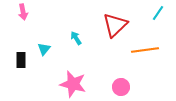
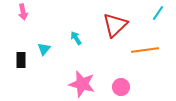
pink star: moved 9 px right
